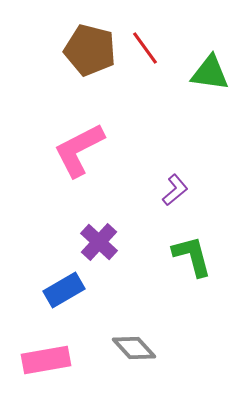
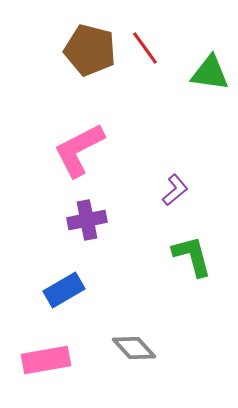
purple cross: moved 12 px left, 22 px up; rotated 36 degrees clockwise
